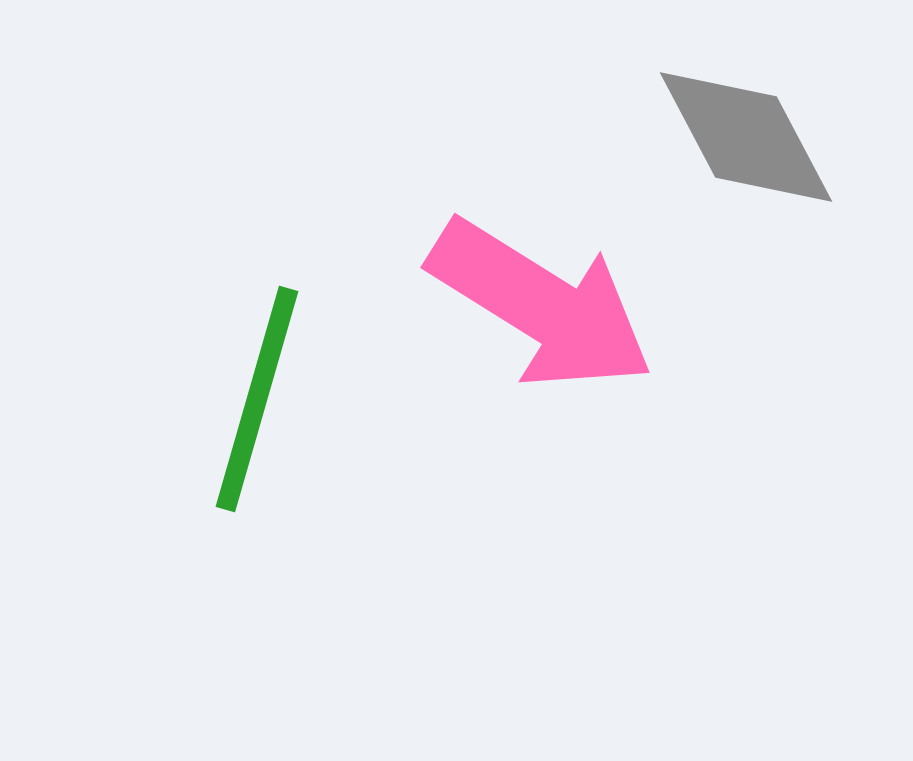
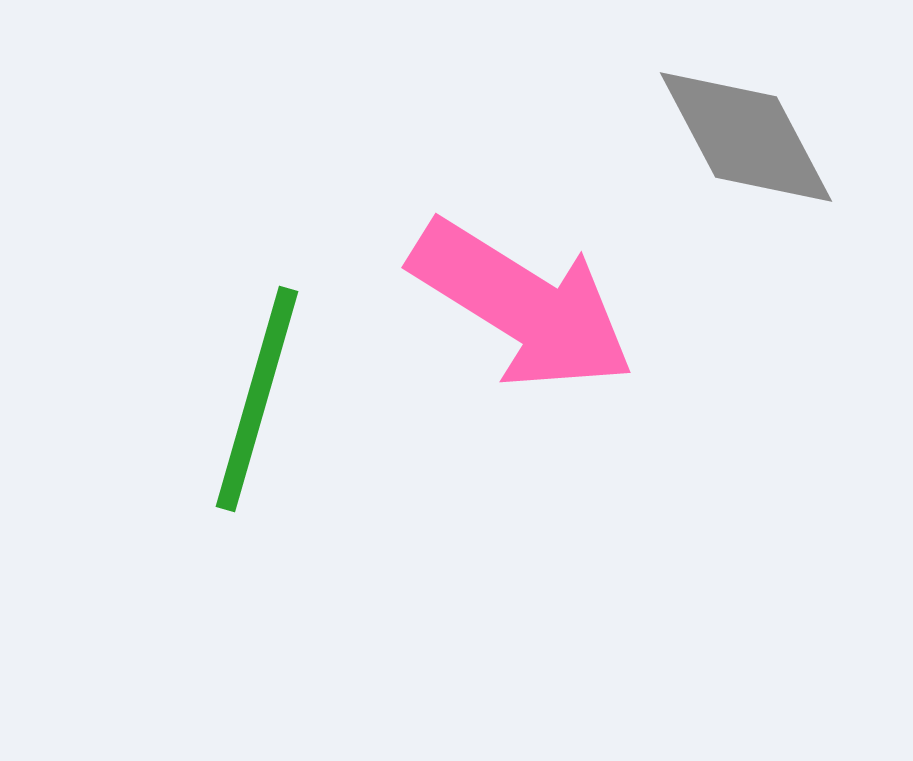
pink arrow: moved 19 px left
